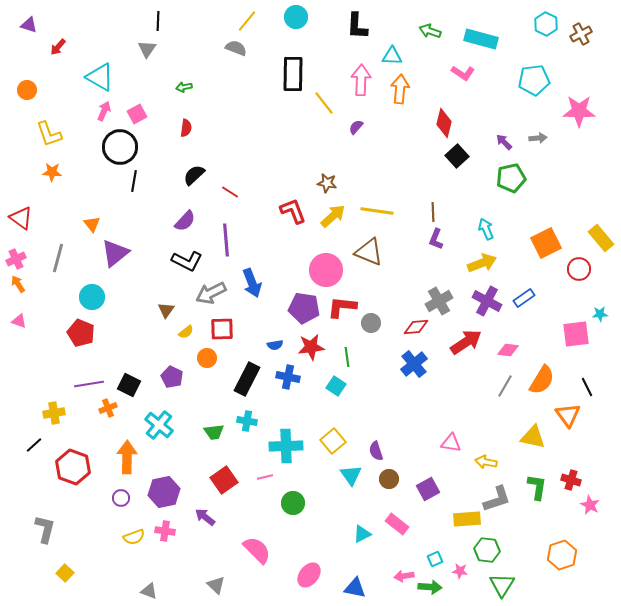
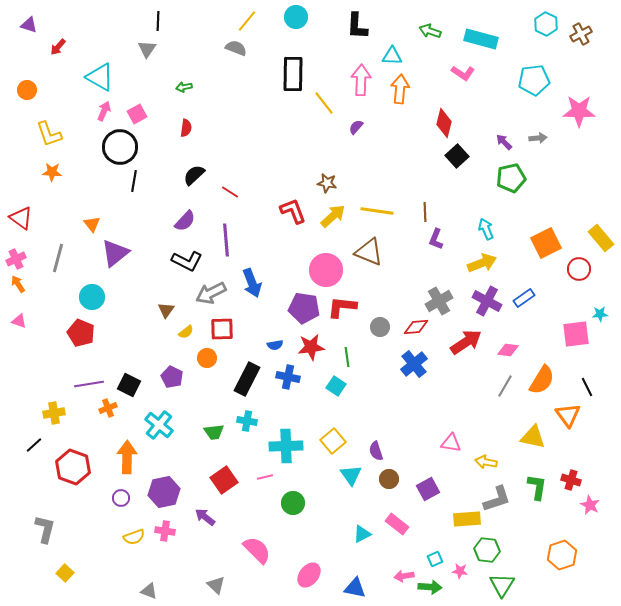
brown line at (433, 212): moved 8 px left
gray circle at (371, 323): moved 9 px right, 4 px down
